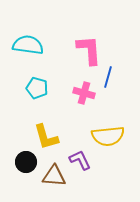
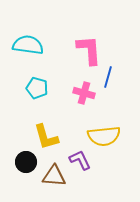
yellow semicircle: moved 4 px left
